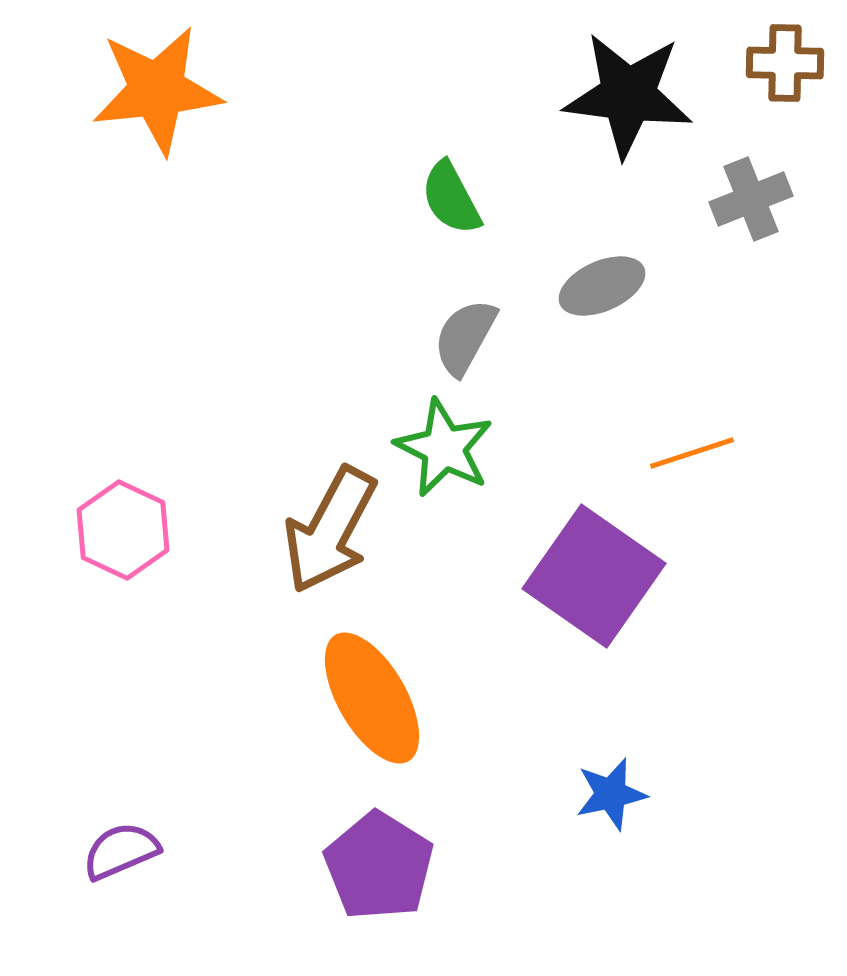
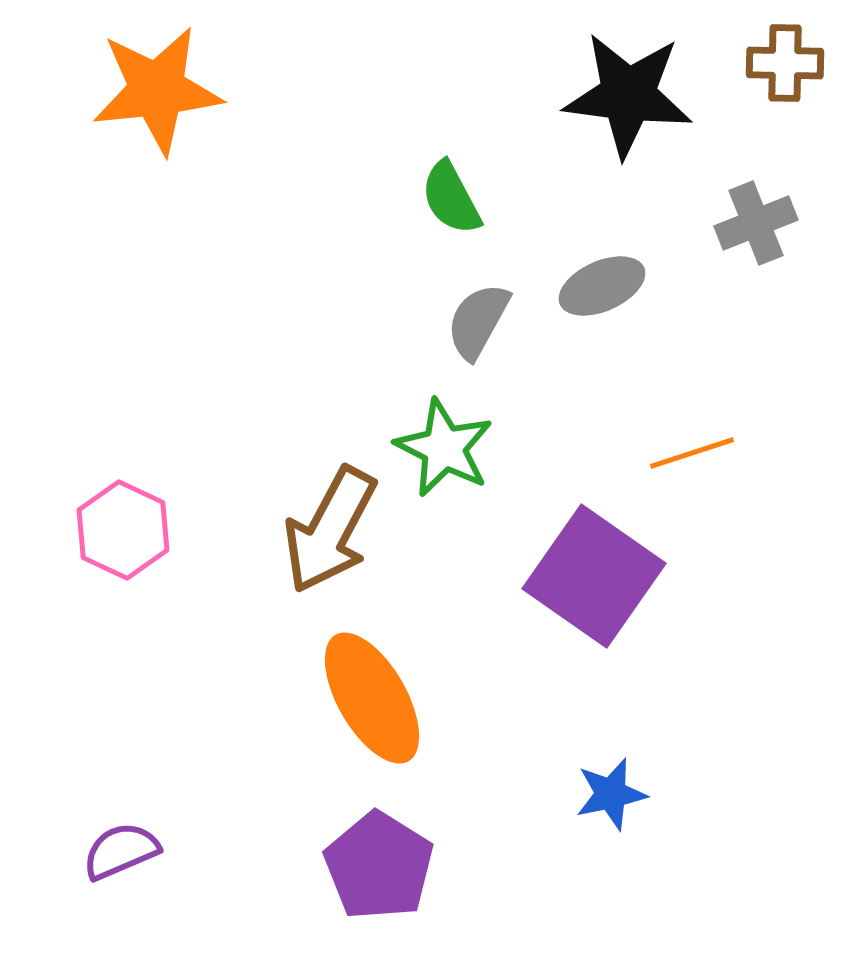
gray cross: moved 5 px right, 24 px down
gray semicircle: moved 13 px right, 16 px up
